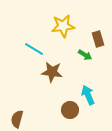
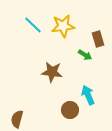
cyan line: moved 1 px left, 24 px up; rotated 12 degrees clockwise
